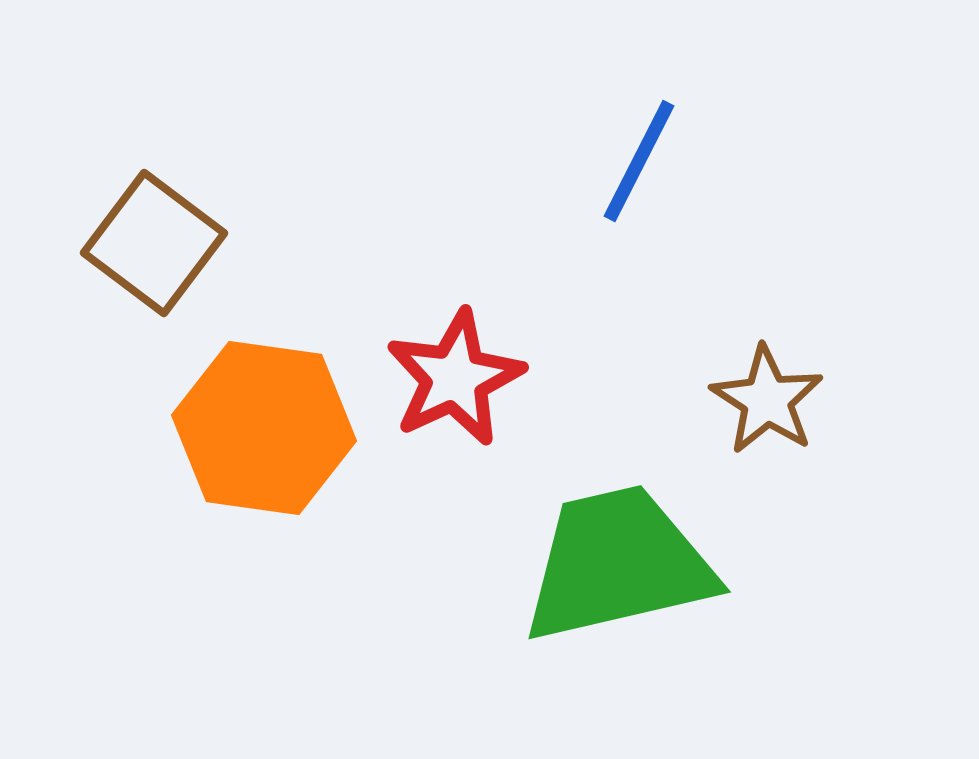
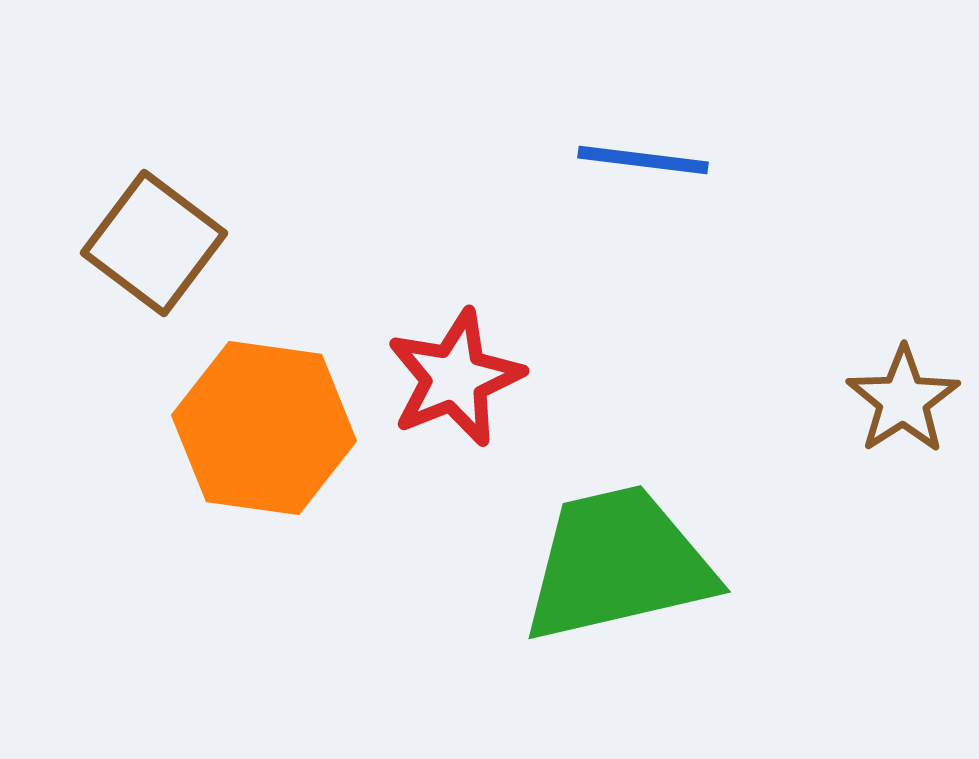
blue line: moved 4 px right, 1 px up; rotated 70 degrees clockwise
red star: rotated 3 degrees clockwise
brown star: moved 136 px right; rotated 6 degrees clockwise
